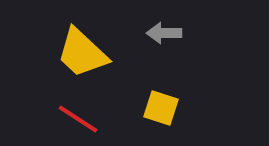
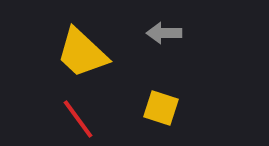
red line: rotated 21 degrees clockwise
